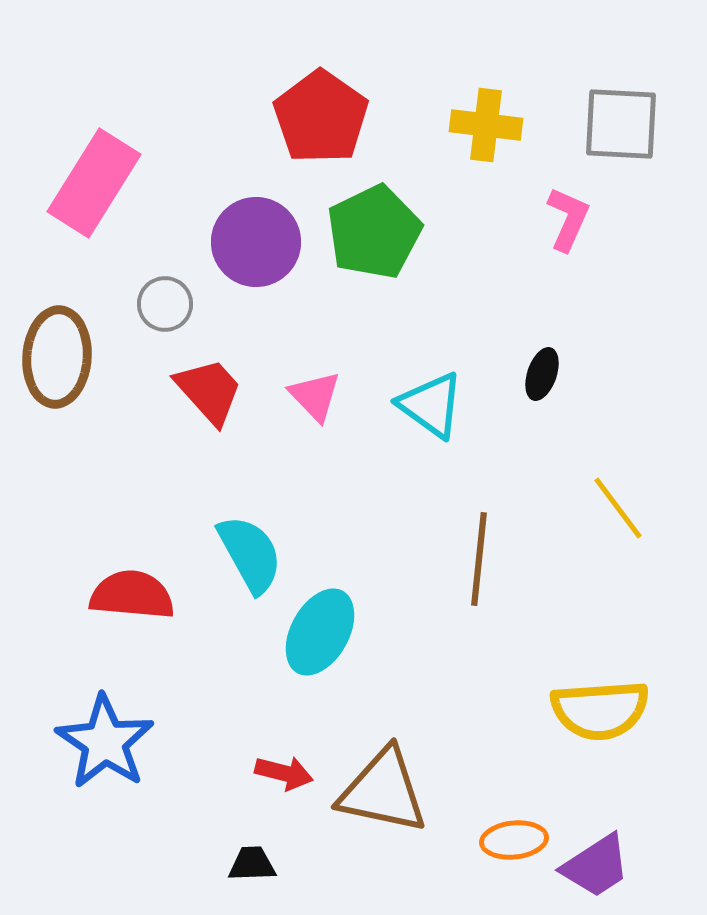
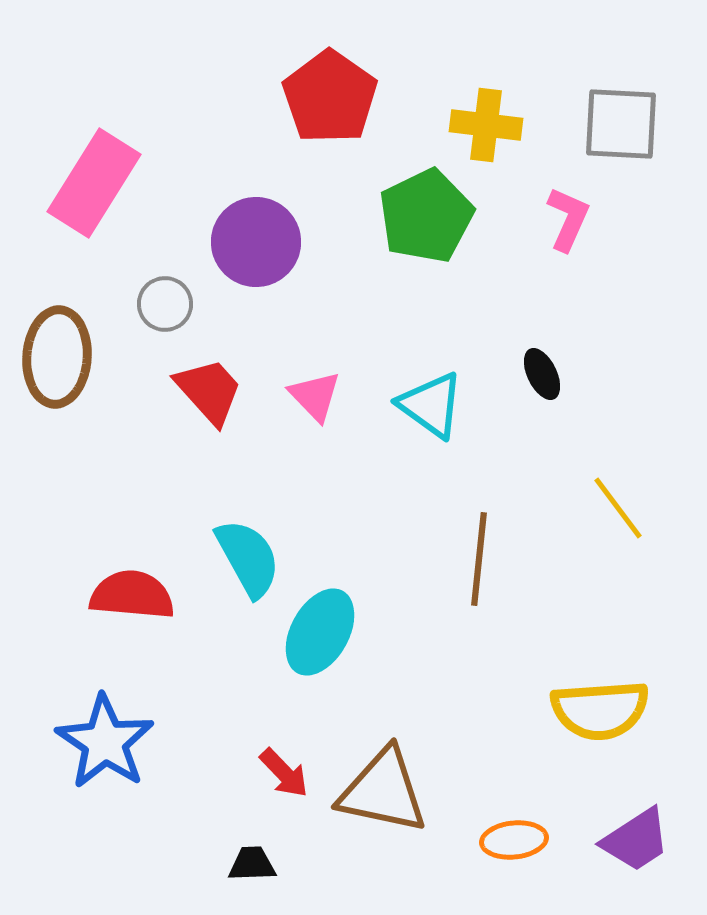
red pentagon: moved 9 px right, 20 px up
green pentagon: moved 52 px right, 16 px up
black ellipse: rotated 45 degrees counterclockwise
cyan semicircle: moved 2 px left, 4 px down
red arrow: rotated 32 degrees clockwise
purple trapezoid: moved 40 px right, 26 px up
